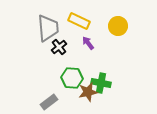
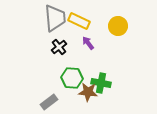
gray trapezoid: moved 7 px right, 10 px up
brown star: rotated 18 degrees clockwise
